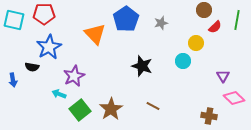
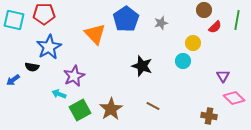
yellow circle: moved 3 px left
blue arrow: rotated 64 degrees clockwise
green square: rotated 10 degrees clockwise
